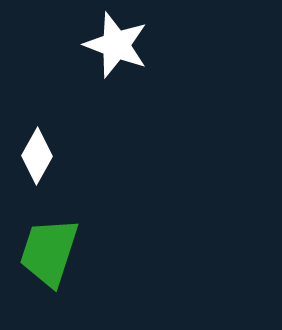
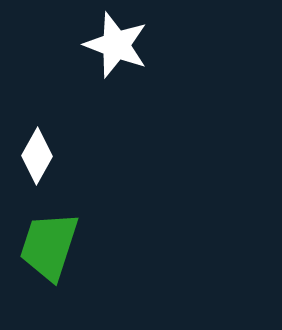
green trapezoid: moved 6 px up
